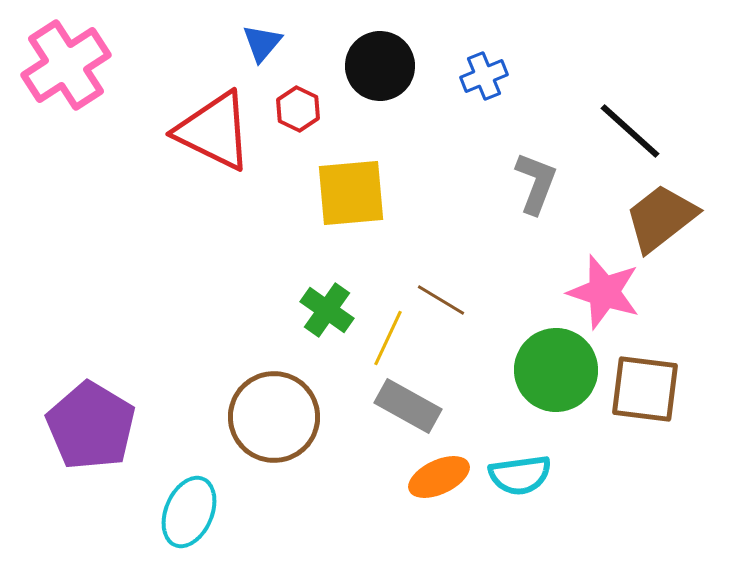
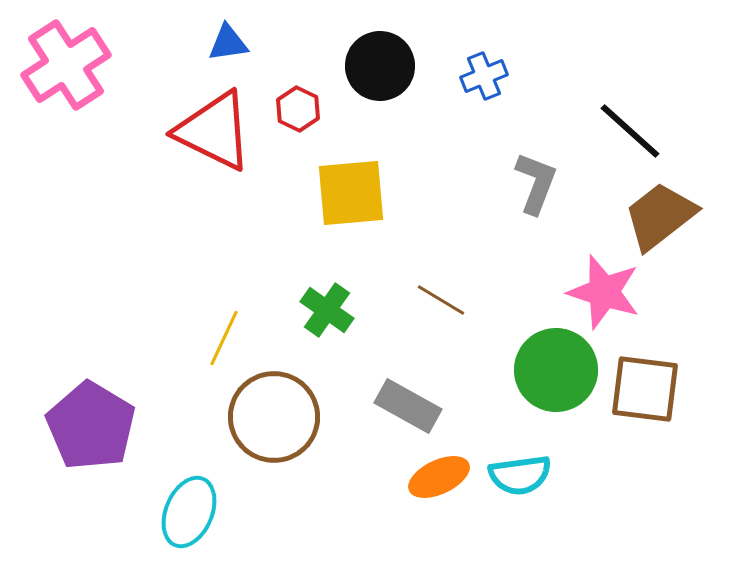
blue triangle: moved 34 px left; rotated 42 degrees clockwise
brown trapezoid: moved 1 px left, 2 px up
yellow line: moved 164 px left
